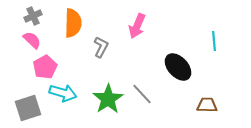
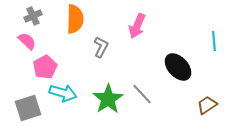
orange semicircle: moved 2 px right, 4 px up
pink semicircle: moved 5 px left, 1 px down
brown trapezoid: rotated 35 degrees counterclockwise
